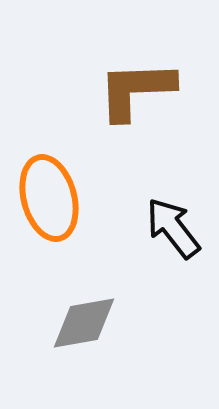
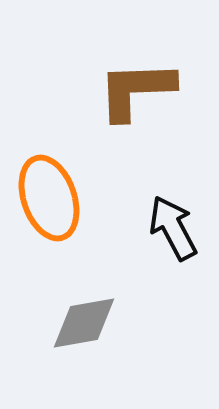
orange ellipse: rotated 4 degrees counterclockwise
black arrow: rotated 10 degrees clockwise
